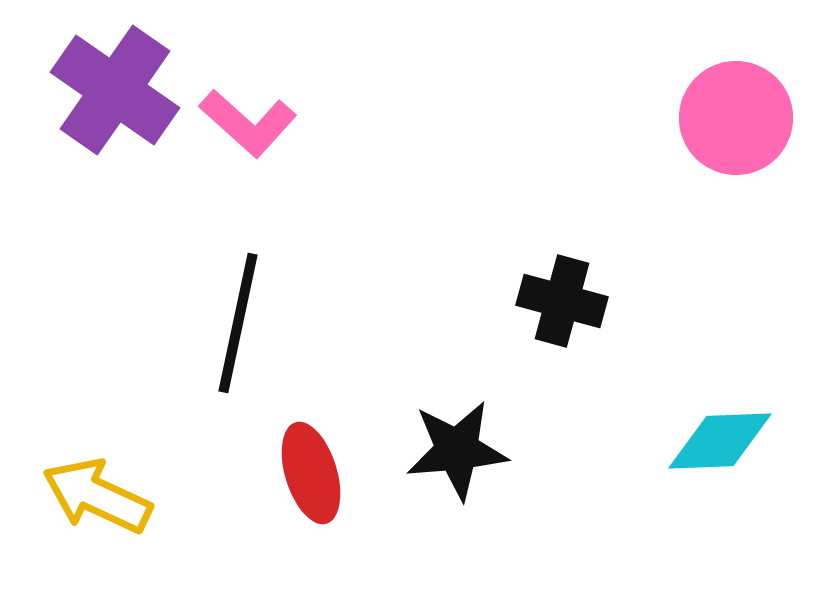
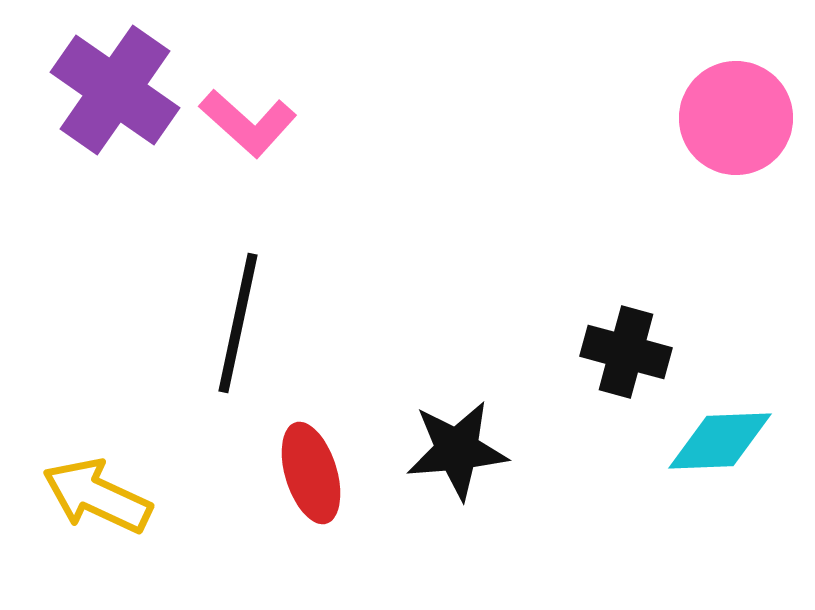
black cross: moved 64 px right, 51 px down
